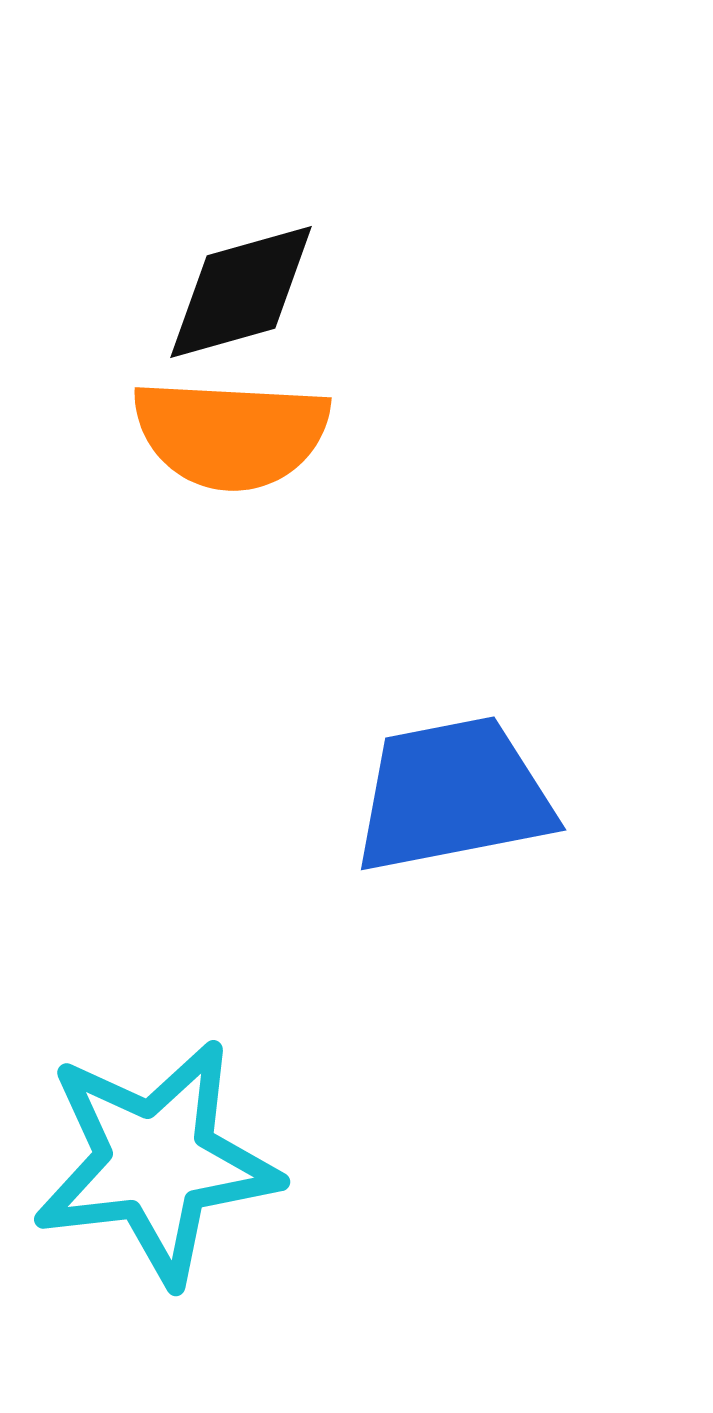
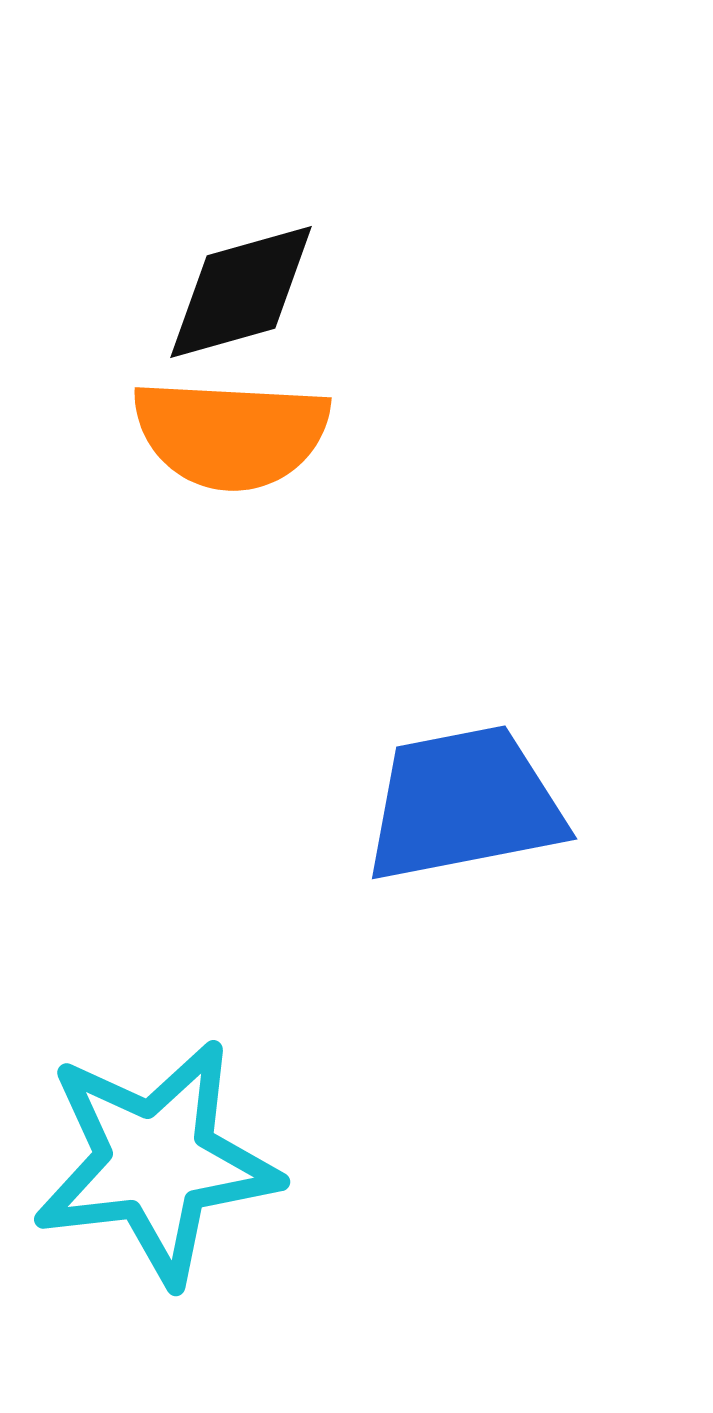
blue trapezoid: moved 11 px right, 9 px down
